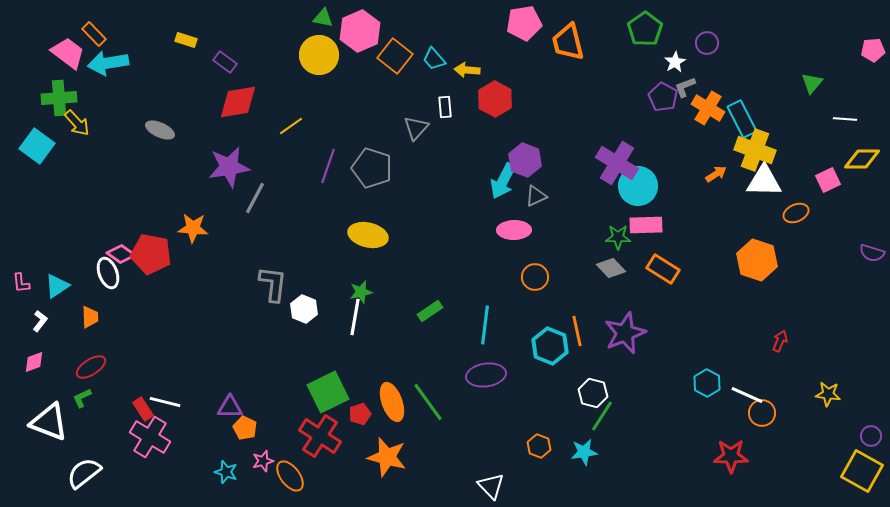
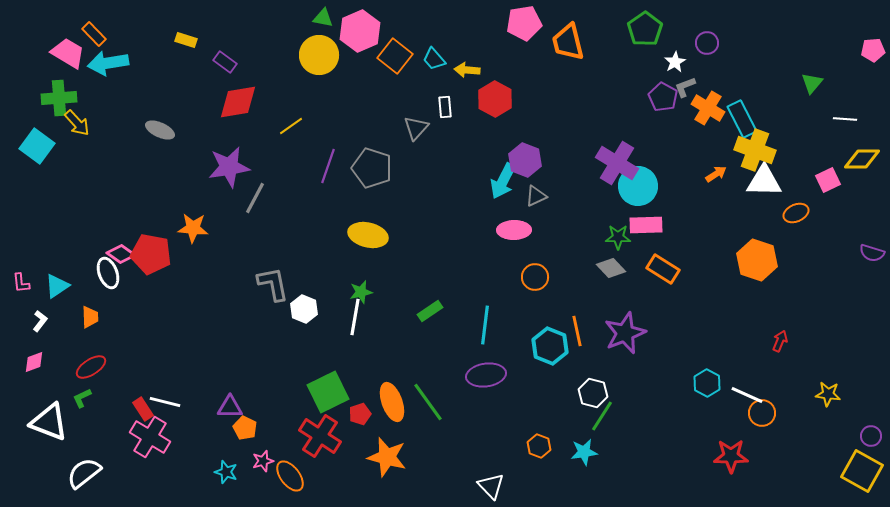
pink trapezoid at (68, 53): rotated 6 degrees counterclockwise
gray L-shape at (273, 284): rotated 18 degrees counterclockwise
